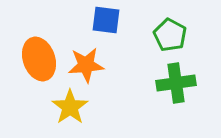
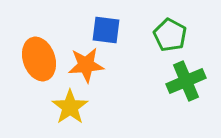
blue square: moved 10 px down
green cross: moved 10 px right, 2 px up; rotated 15 degrees counterclockwise
